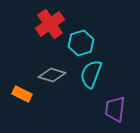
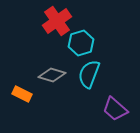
red cross: moved 7 px right, 3 px up
cyan semicircle: moved 2 px left
purple trapezoid: rotated 56 degrees counterclockwise
